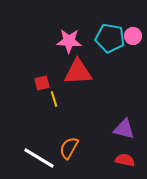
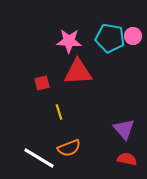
yellow line: moved 5 px right, 13 px down
purple triangle: rotated 35 degrees clockwise
orange semicircle: rotated 140 degrees counterclockwise
red semicircle: moved 2 px right, 1 px up
